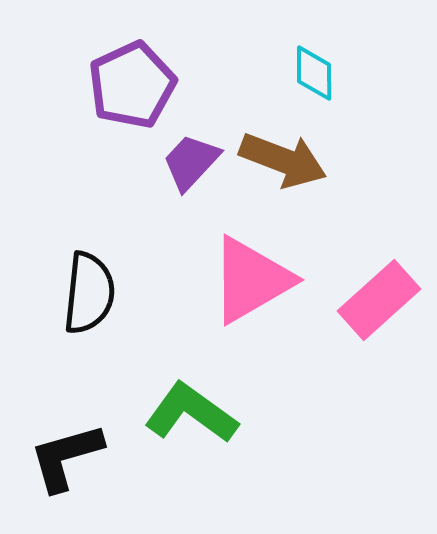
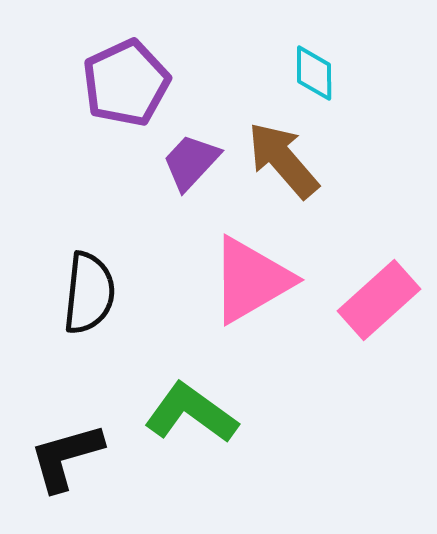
purple pentagon: moved 6 px left, 2 px up
brown arrow: rotated 152 degrees counterclockwise
